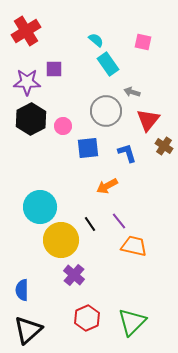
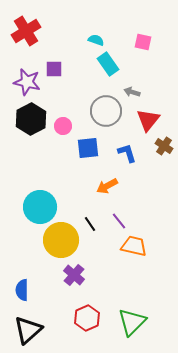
cyan semicircle: rotated 21 degrees counterclockwise
purple star: rotated 12 degrees clockwise
